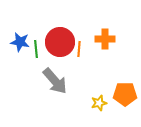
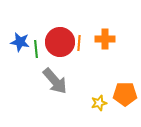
orange line: moved 6 px up
